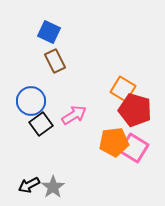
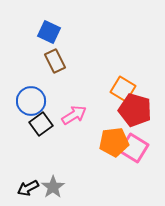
black arrow: moved 1 px left, 3 px down
